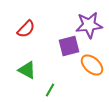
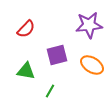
purple square: moved 12 px left, 9 px down
orange ellipse: rotated 10 degrees counterclockwise
green triangle: moved 1 px left, 1 px down; rotated 18 degrees counterclockwise
green line: moved 1 px down
